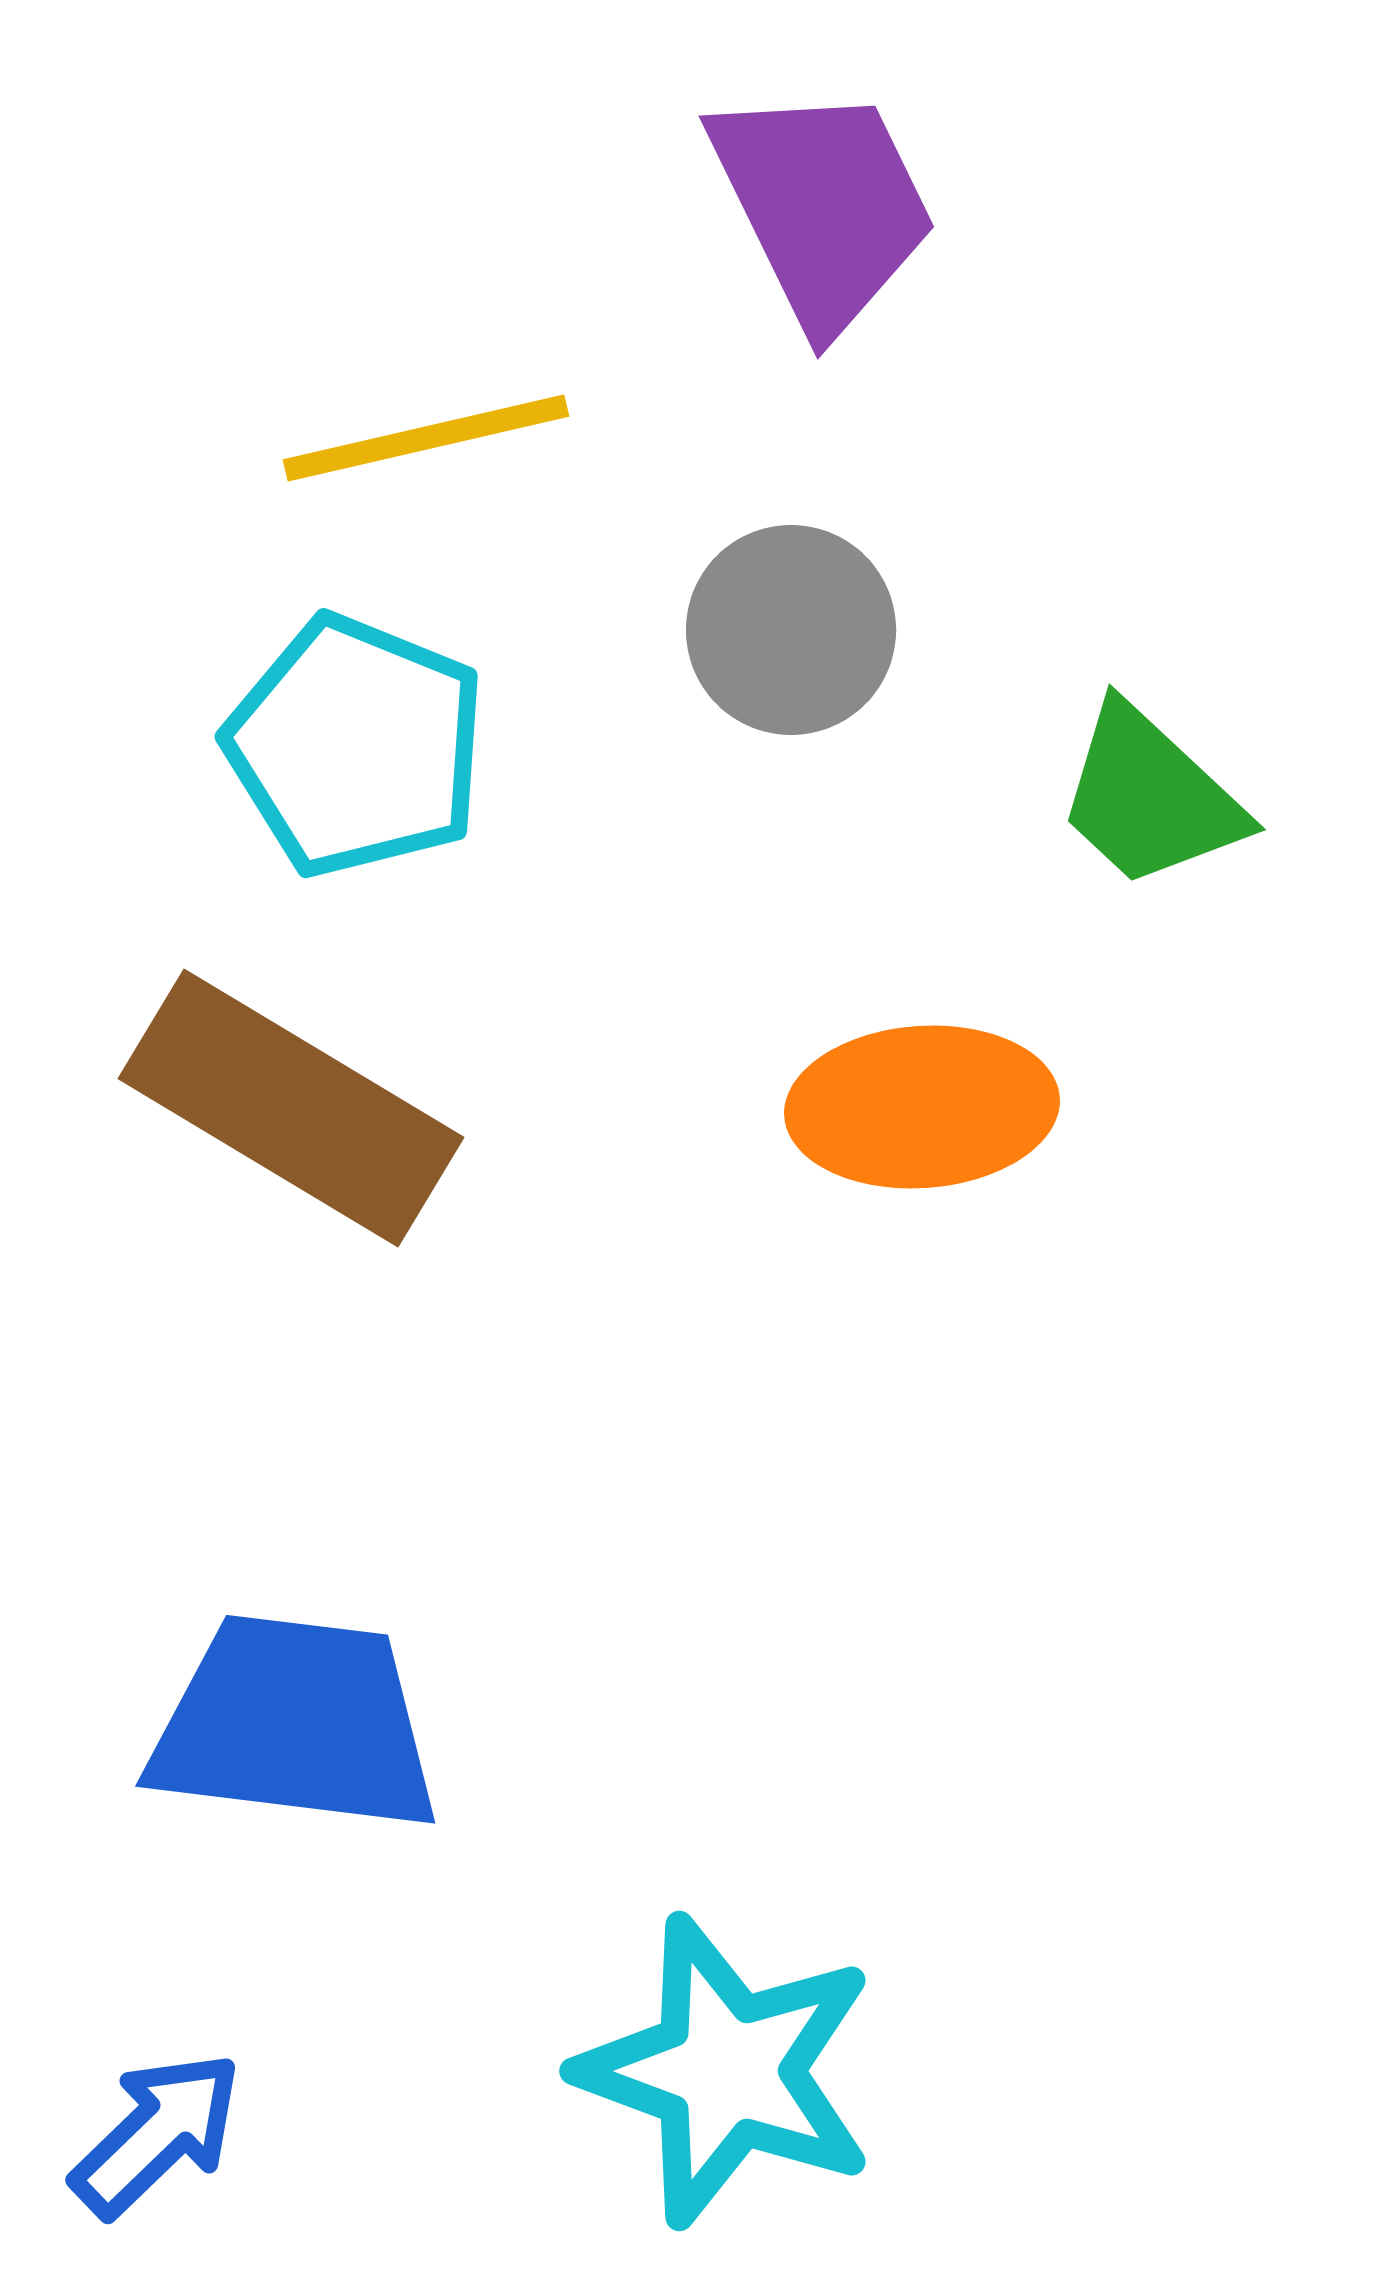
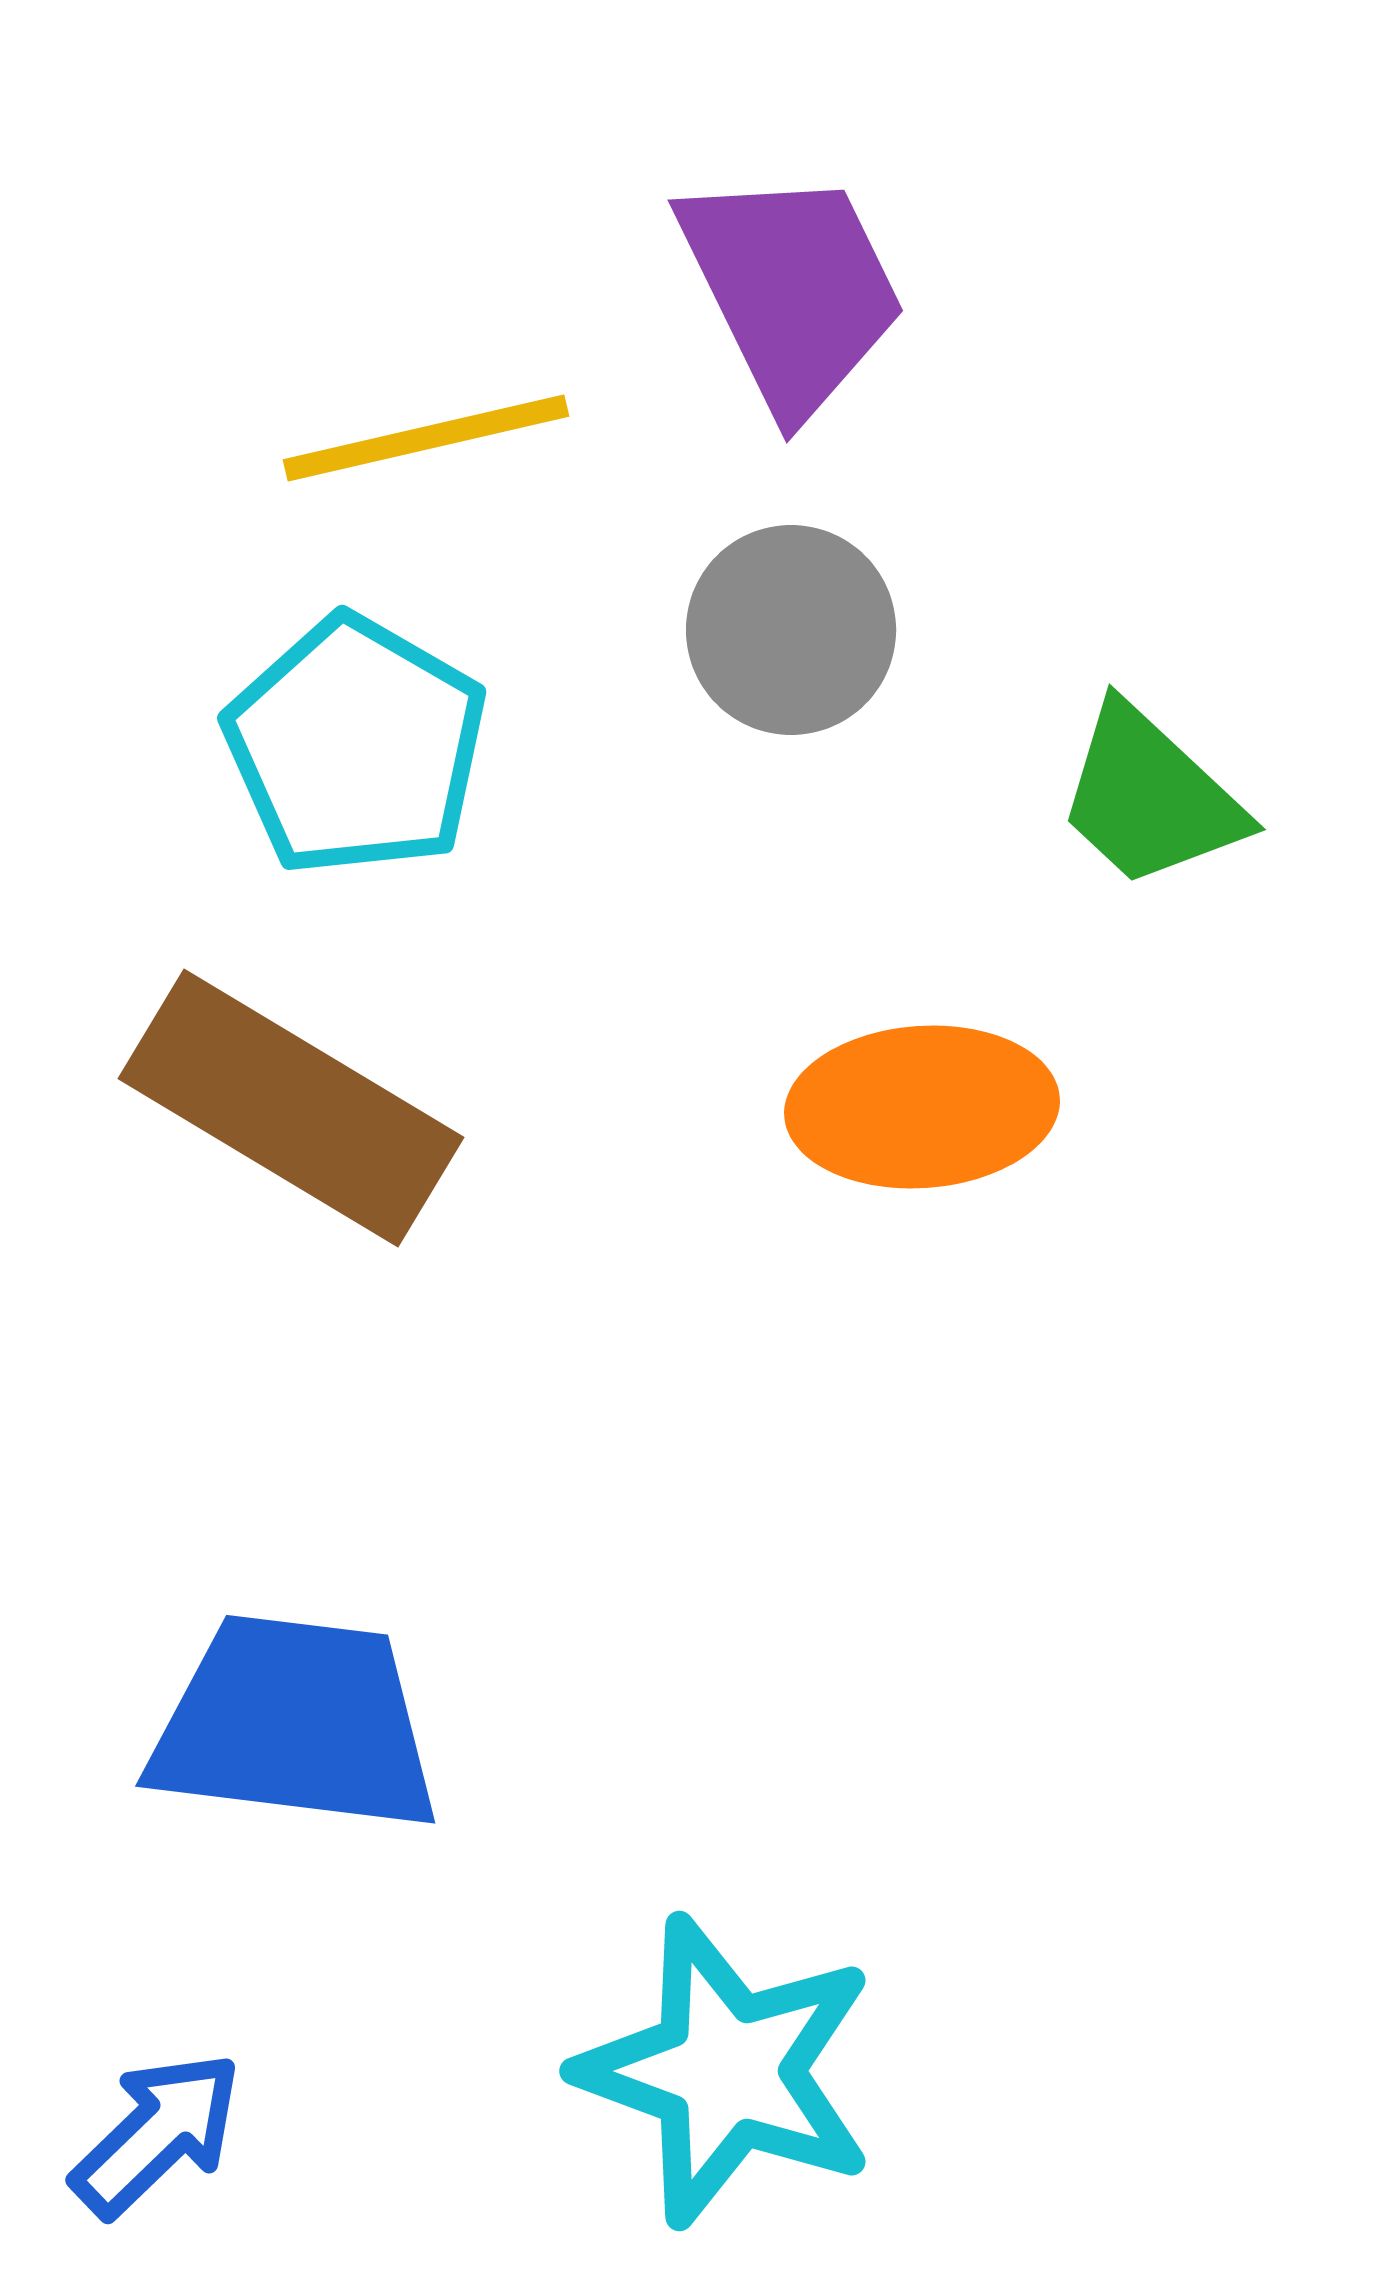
purple trapezoid: moved 31 px left, 84 px down
cyan pentagon: rotated 8 degrees clockwise
